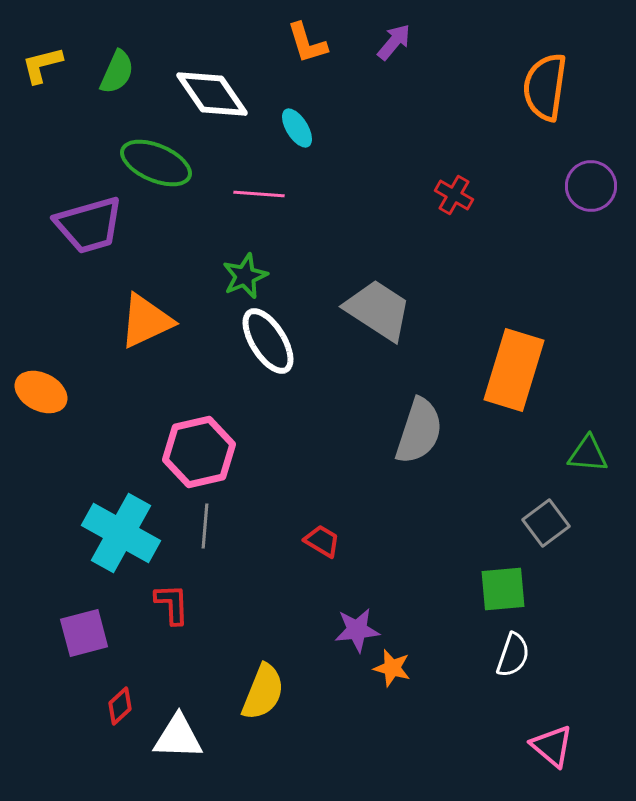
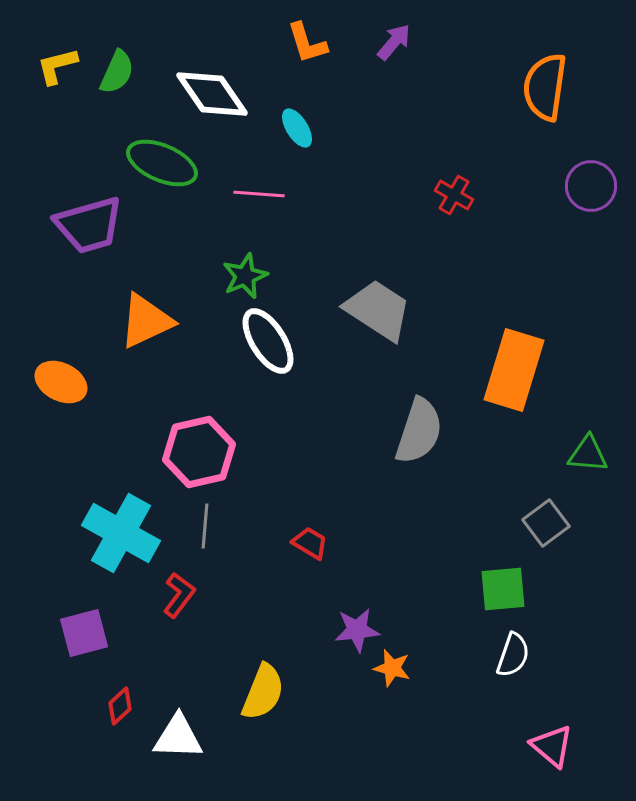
yellow L-shape: moved 15 px right, 1 px down
green ellipse: moved 6 px right
orange ellipse: moved 20 px right, 10 px up
red trapezoid: moved 12 px left, 2 px down
red L-shape: moved 7 px right, 9 px up; rotated 39 degrees clockwise
